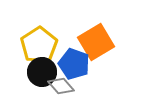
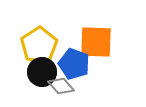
orange square: rotated 33 degrees clockwise
